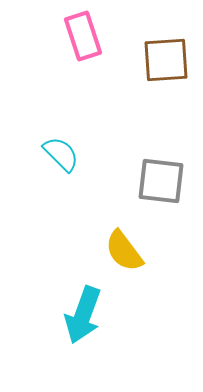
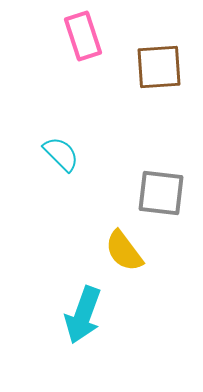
brown square: moved 7 px left, 7 px down
gray square: moved 12 px down
